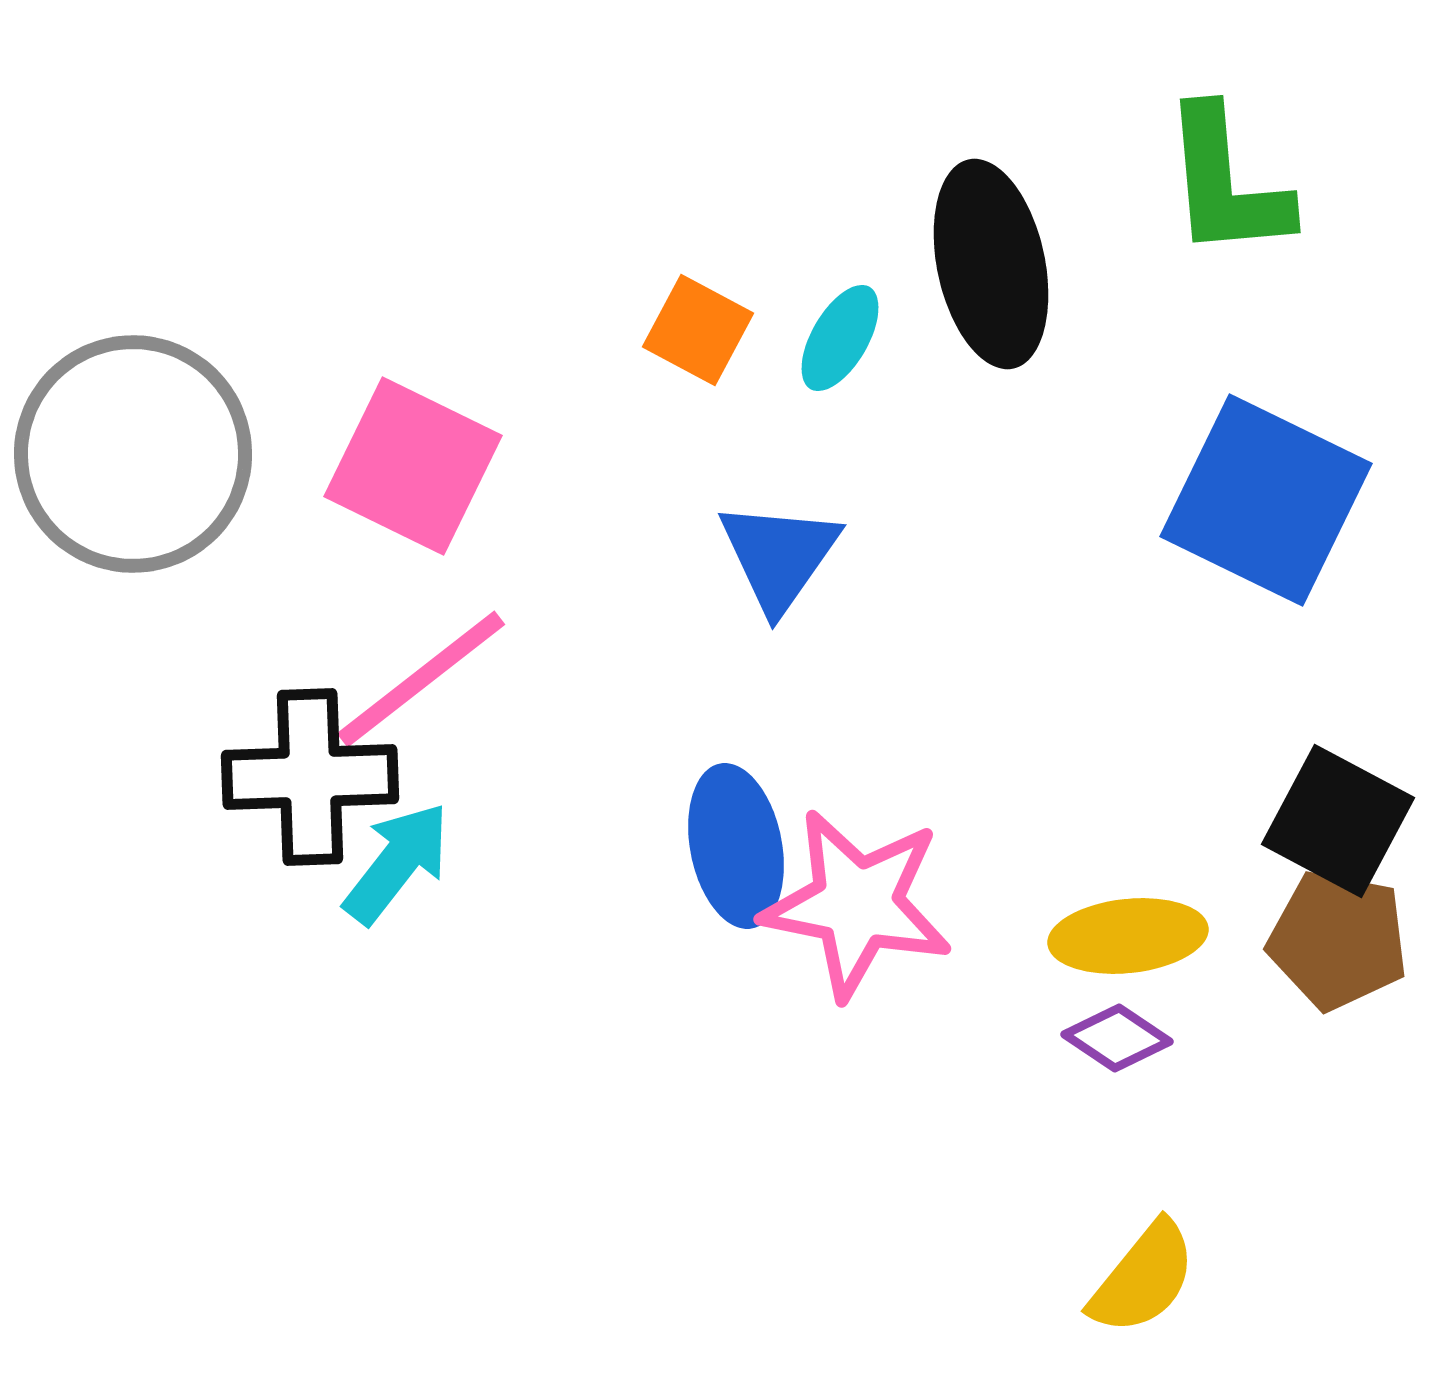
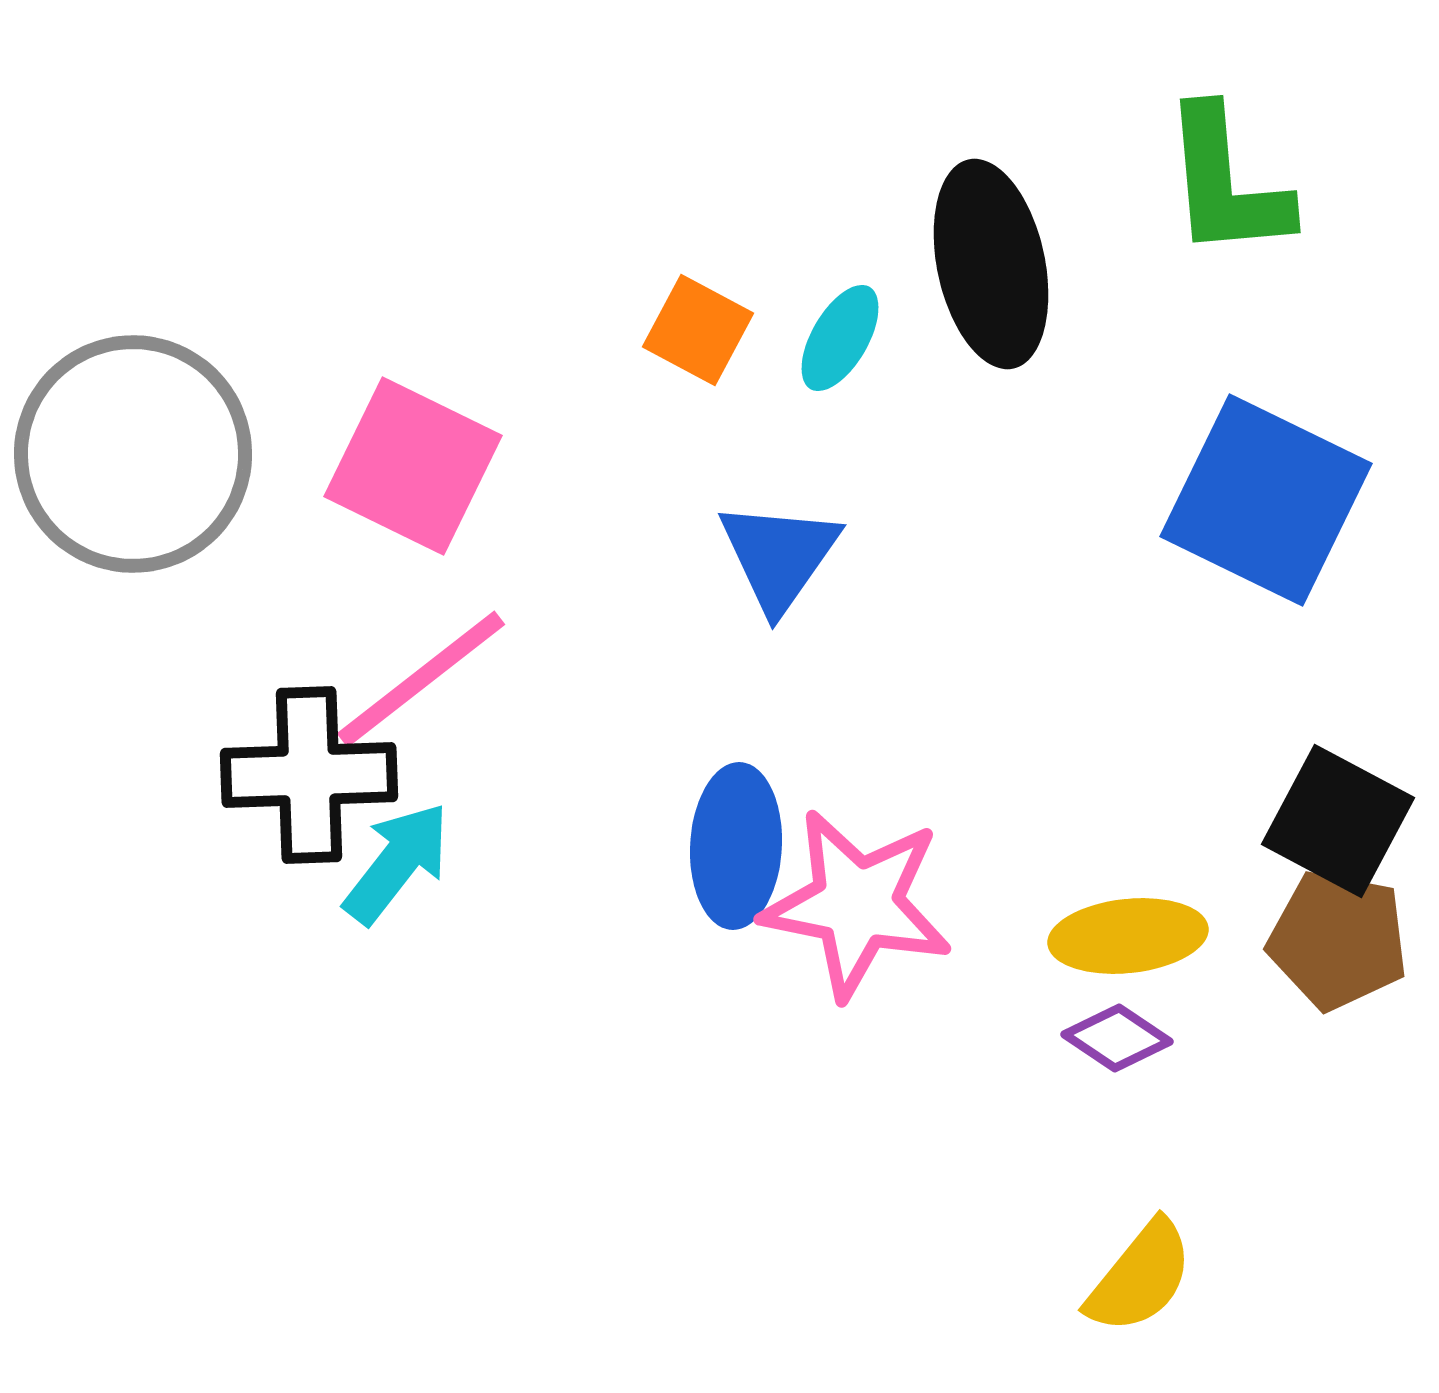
black cross: moved 1 px left, 2 px up
blue ellipse: rotated 14 degrees clockwise
yellow semicircle: moved 3 px left, 1 px up
